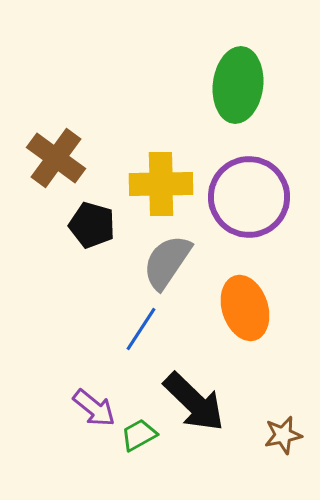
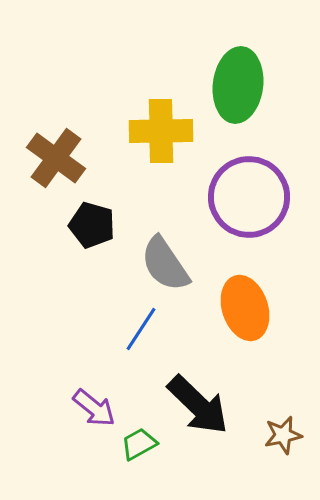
yellow cross: moved 53 px up
gray semicircle: moved 2 px left, 2 px down; rotated 68 degrees counterclockwise
black arrow: moved 4 px right, 3 px down
green trapezoid: moved 9 px down
